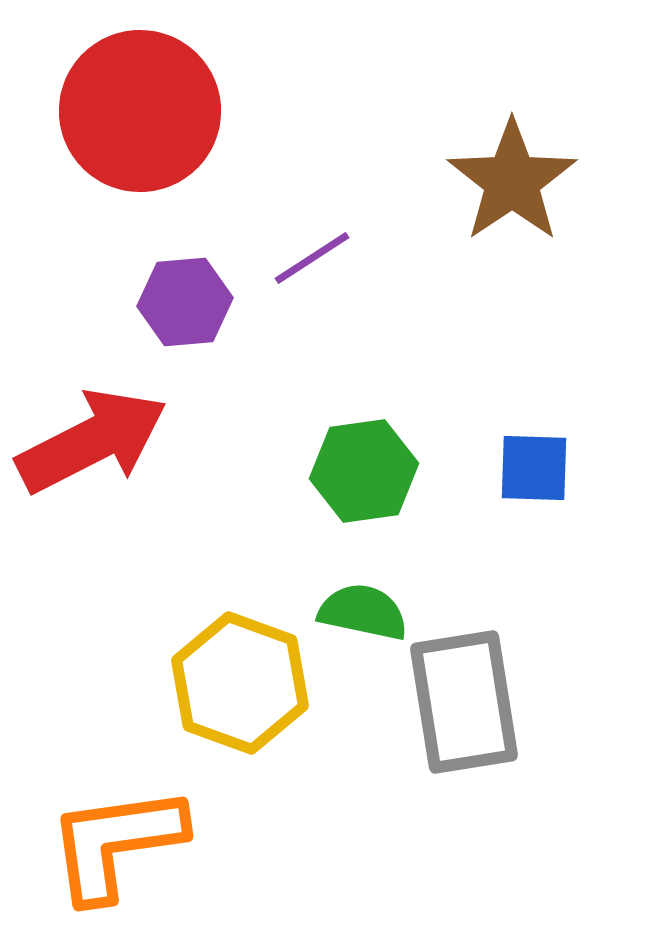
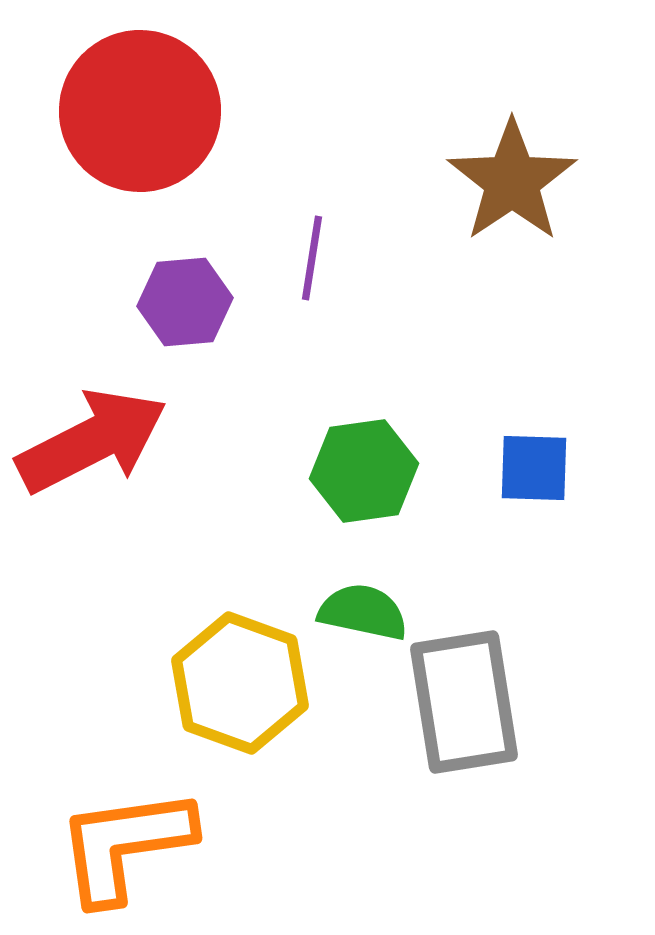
purple line: rotated 48 degrees counterclockwise
orange L-shape: moved 9 px right, 2 px down
